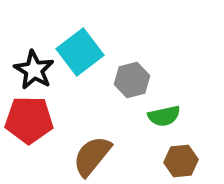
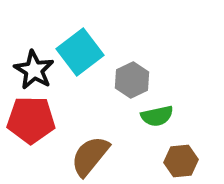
gray hexagon: rotated 12 degrees counterclockwise
green semicircle: moved 7 px left
red pentagon: moved 2 px right
brown semicircle: moved 2 px left
